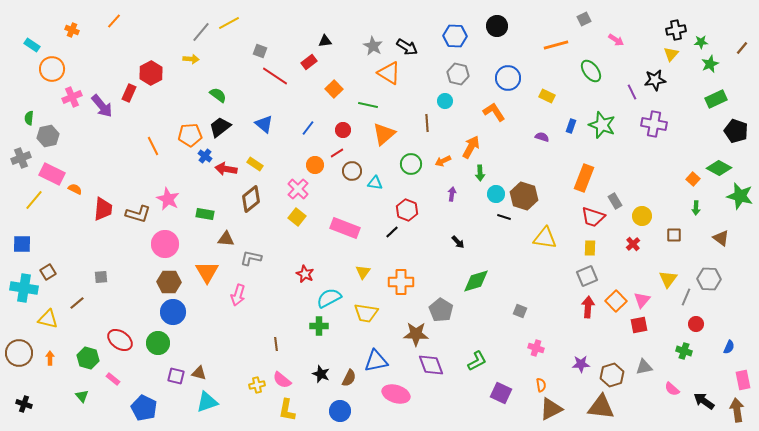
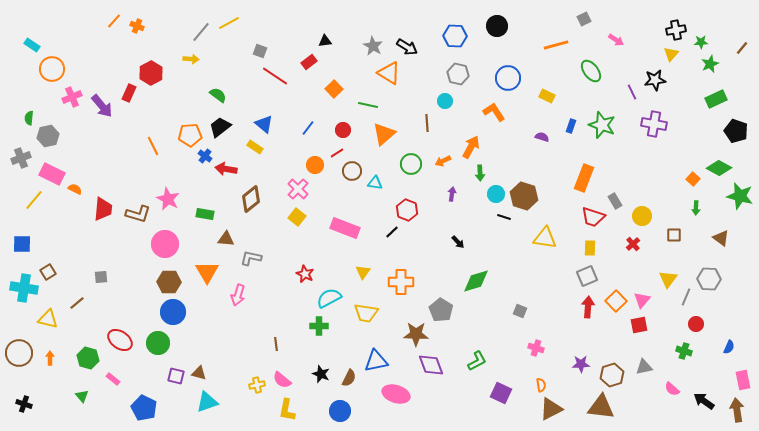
orange cross at (72, 30): moved 65 px right, 4 px up
yellow rectangle at (255, 164): moved 17 px up
